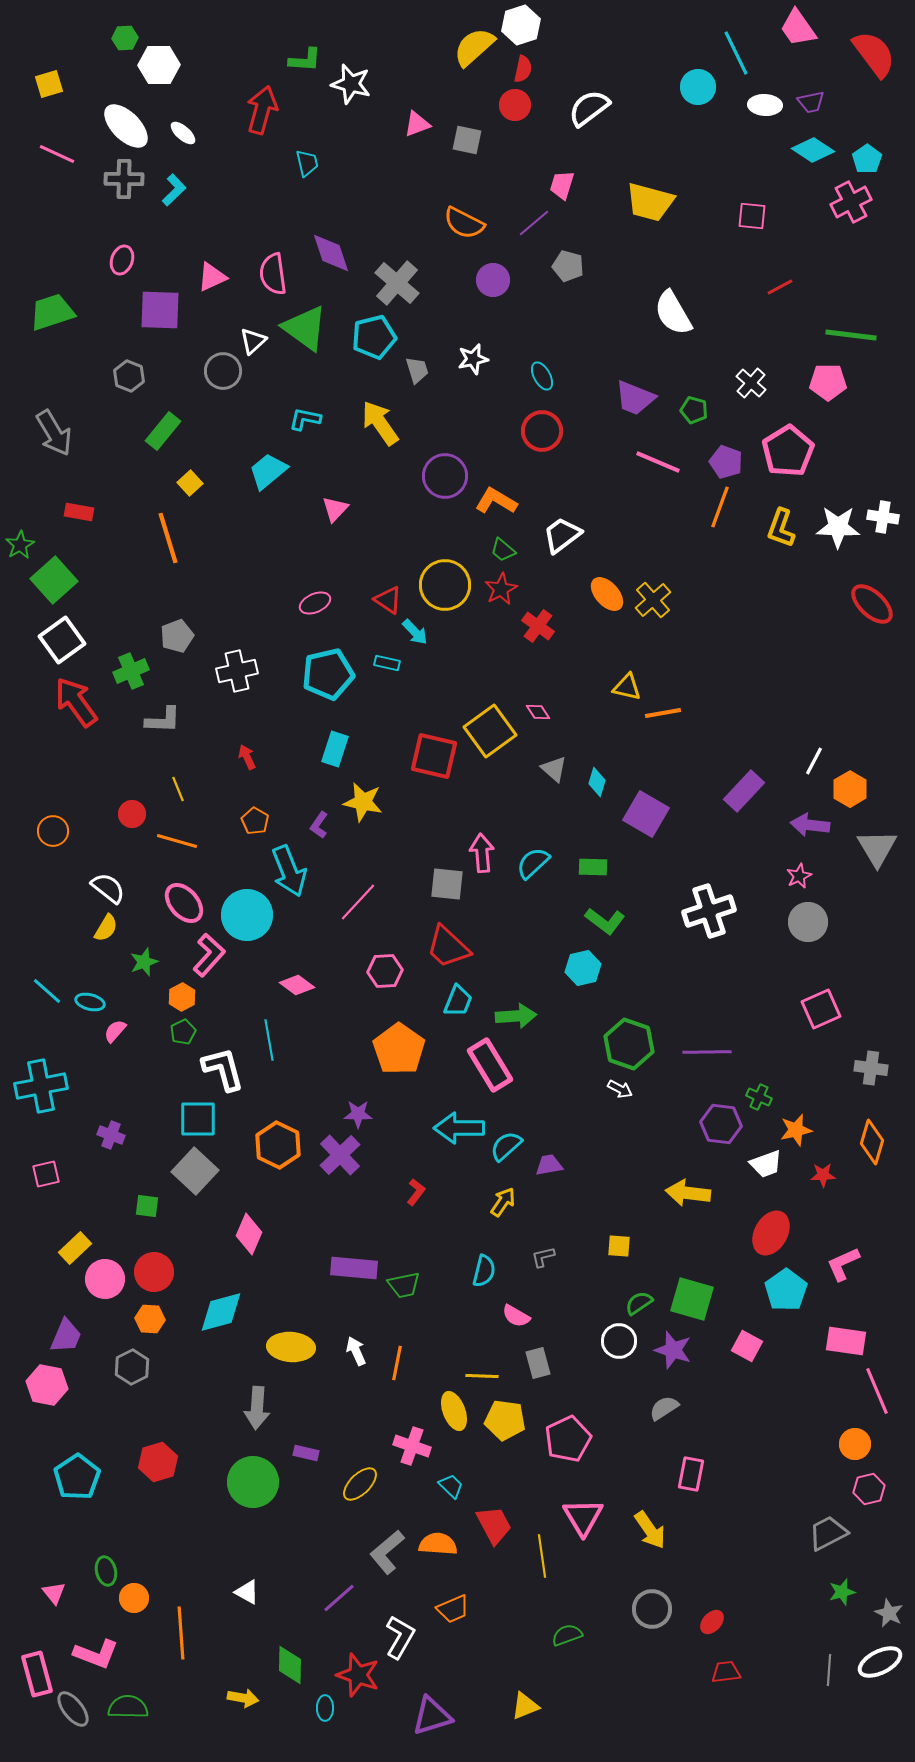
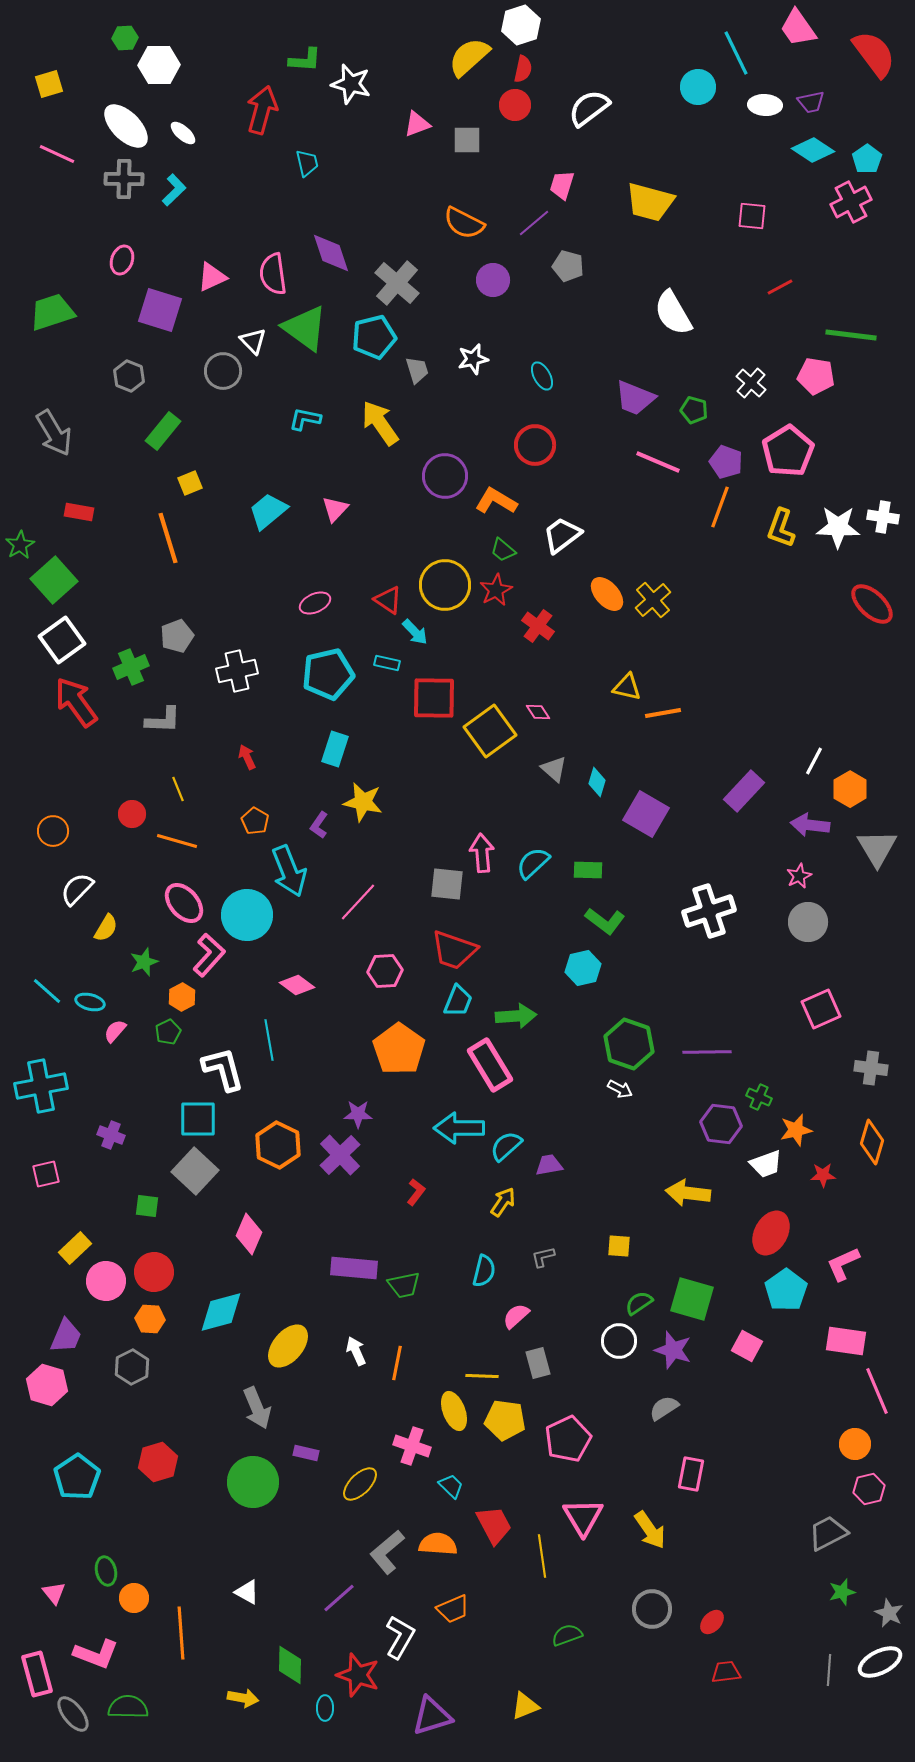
yellow semicircle at (474, 47): moved 5 px left, 10 px down
gray square at (467, 140): rotated 12 degrees counterclockwise
purple square at (160, 310): rotated 15 degrees clockwise
white triangle at (253, 341): rotated 32 degrees counterclockwise
pink pentagon at (828, 382): moved 12 px left, 6 px up; rotated 9 degrees clockwise
red circle at (542, 431): moved 7 px left, 14 px down
cyan trapezoid at (268, 471): moved 40 px down
yellow square at (190, 483): rotated 20 degrees clockwise
red star at (501, 589): moved 5 px left, 1 px down
green cross at (131, 671): moved 4 px up
red square at (434, 756): moved 58 px up; rotated 12 degrees counterclockwise
green rectangle at (593, 867): moved 5 px left, 3 px down
white semicircle at (108, 888): moved 31 px left, 1 px down; rotated 84 degrees counterclockwise
red trapezoid at (448, 947): moved 6 px right, 3 px down; rotated 24 degrees counterclockwise
green pentagon at (183, 1032): moved 15 px left
pink circle at (105, 1279): moved 1 px right, 2 px down
pink semicircle at (516, 1316): rotated 108 degrees clockwise
yellow ellipse at (291, 1347): moved 3 px left, 1 px up; rotated 54 degrees counterclockwise
pink hexagon at (47, 1385): rotated 6 degrees clockwise
gray arrow at (257, 1408): rotated 27 degrees counterclockwise
gray ellipse at (73, 1709): moved 5 px down
